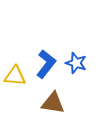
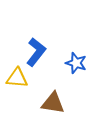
blue L-shape: moved 10 px left, 12 px up
yellow triangle: moved 2 px right, 2 px down
